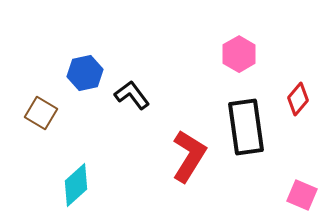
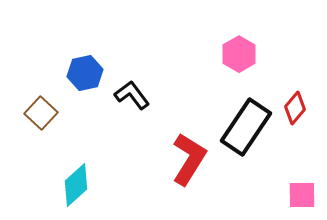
red diamond: moved 3 px left, 9 px down
brown square: rotated 12 degrees clockwise
black rectangle: rotated 42 degrees clockwise
red L-shape: moved 3 px down
pink square: rotated 24 degrees counterclockwise
